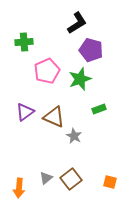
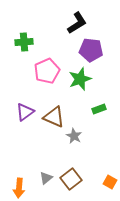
purple pentagon: rotated 10 degrees counterclockwise
orange square: rotated 16 degrees clockwise
